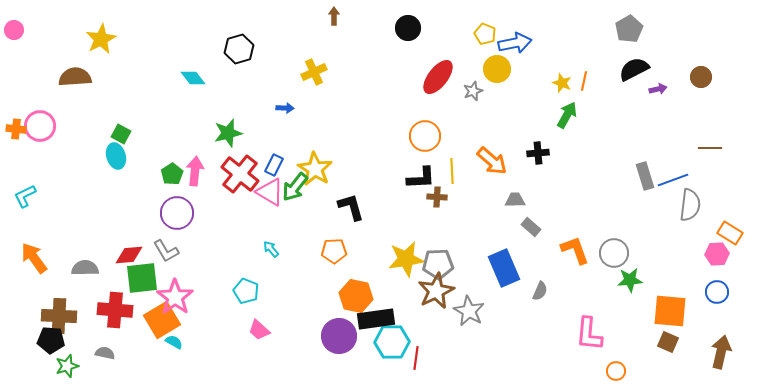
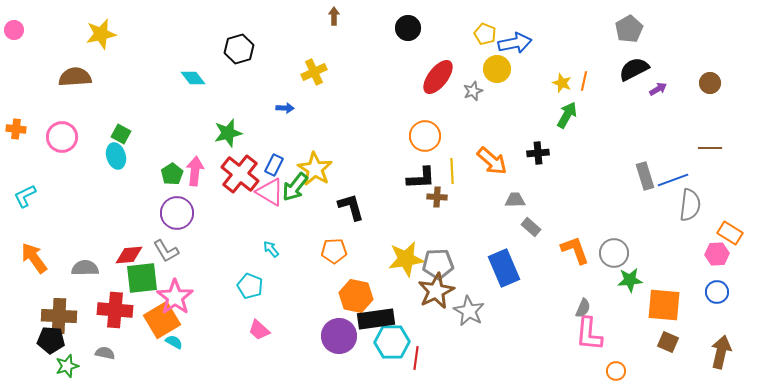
yellow star at (101, 39): moved 5 px up; rotated 16 degrees clockwise
brown circle at (701, 77): moved 9 px right, 6 px down
purple arrow at (658, 89): rotated 18 degrees counterclockwise
pink circle at (40, 126): moved 22 px right, 11 px down
cyan pentagon at (246, 291): moved 4 px right, 5 px up
gray semicircle at (540, 291): moved 43 px right, 17 px down
orange square at (670, 311): moved 6 px left, 6 px up
